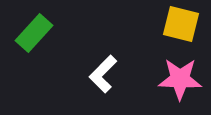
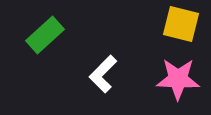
green rectangle: moved 11 px right, 2 px down; rotated 6 degrees clockwise
pink star: moved 2 px left
